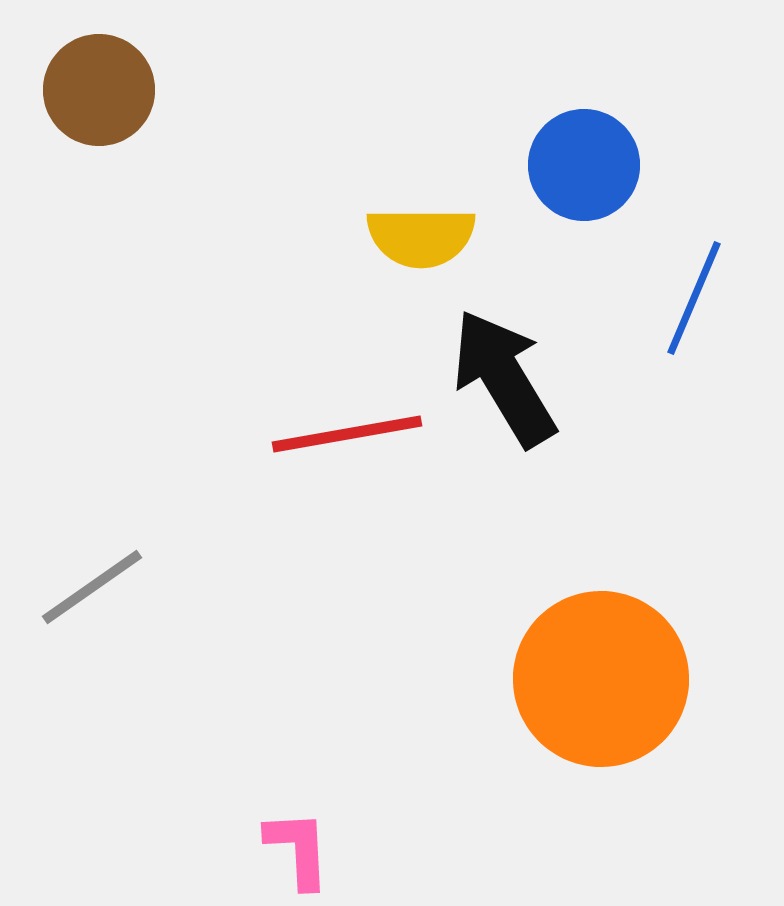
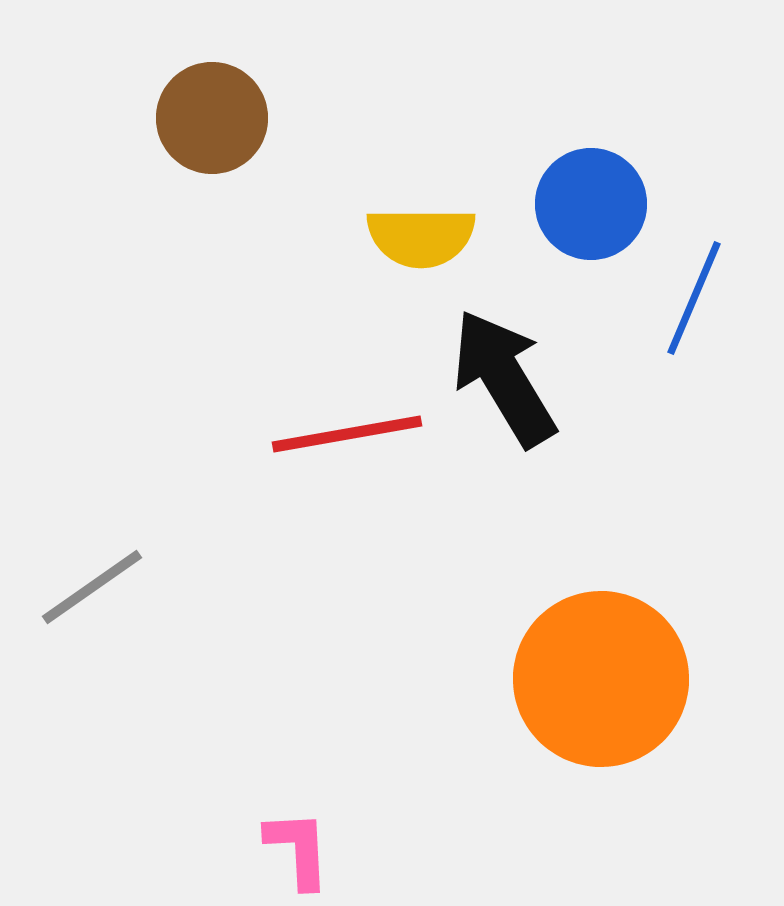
brown circle: moved 113 px right, 28 px down
blue circle: moved 7 px right, 39 px down
